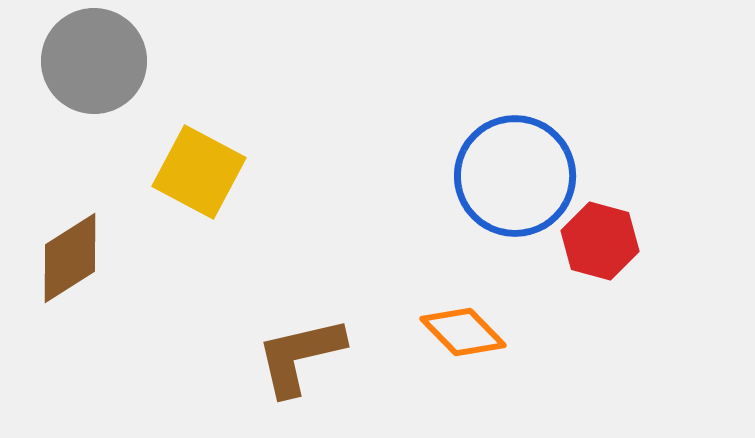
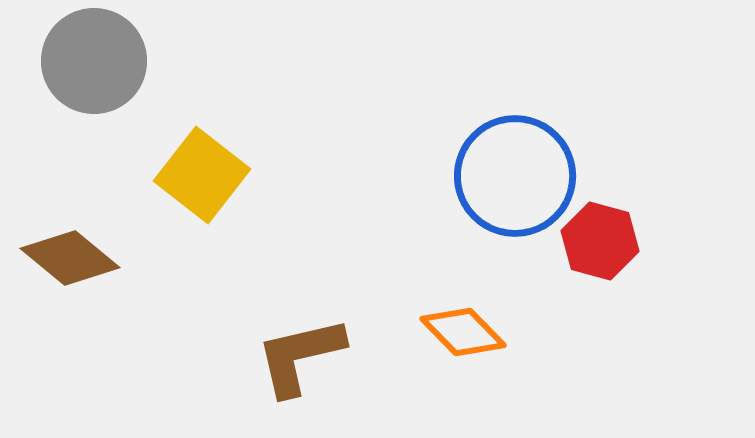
yellow square: moved 3 px right, 3 px down; rotated 10 degrees clockwise
brown diamond: rotated 72 degrees clockwise
